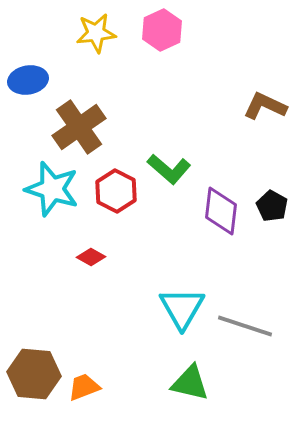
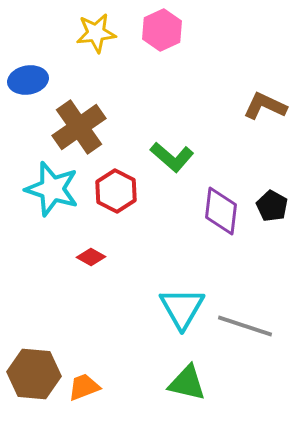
green L-shape: moved 3 px right, 12 px up
green triangle: moved 3 px left
